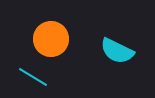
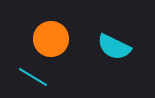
cyan semicircle: moved 3 px left, 4 px up
